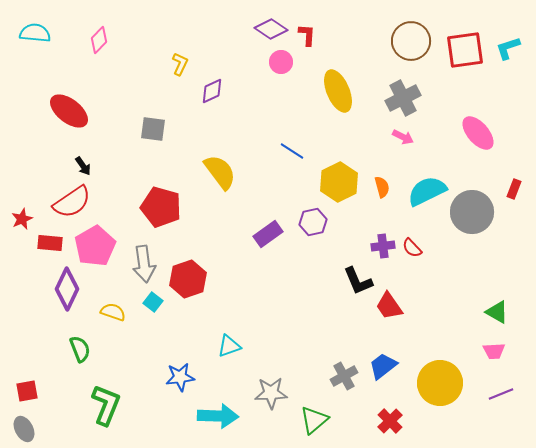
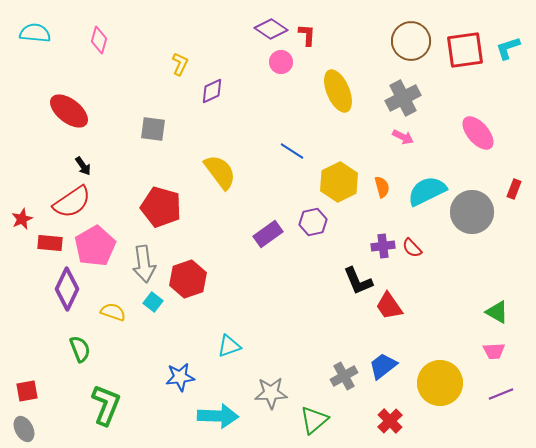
pink diamond at (99, 40): rotated 28 degrees counterclockwise
